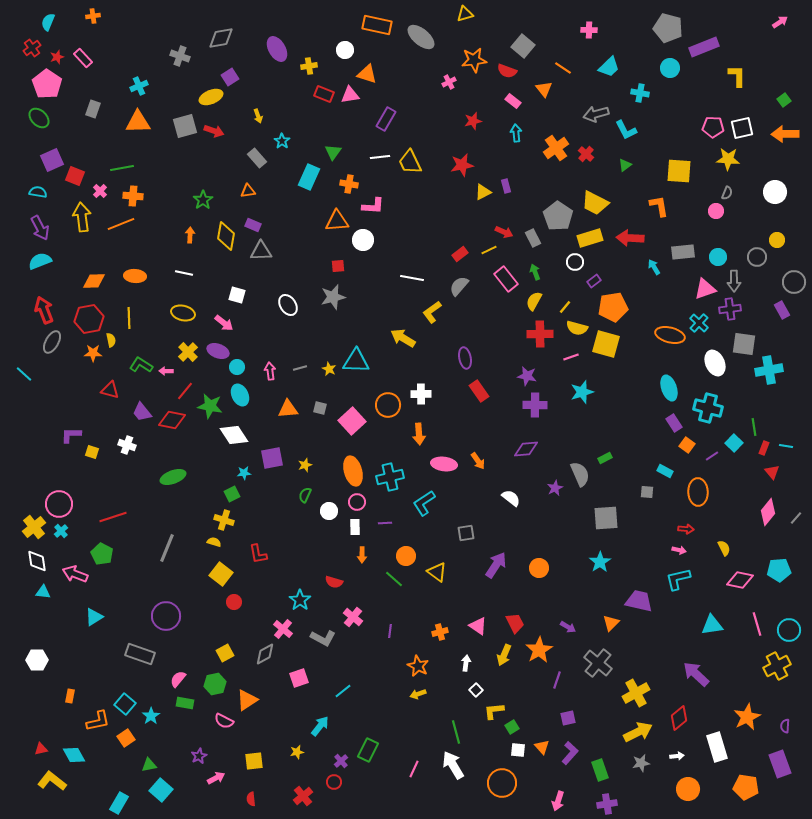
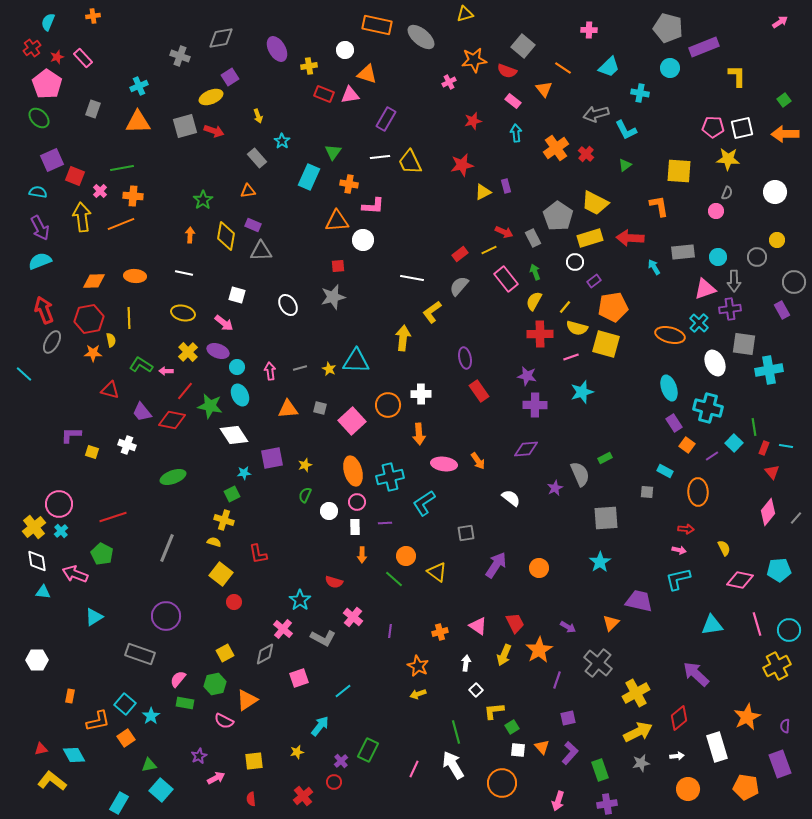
yellow arrow at (403, 338): rotated 65 degrees clockwise
